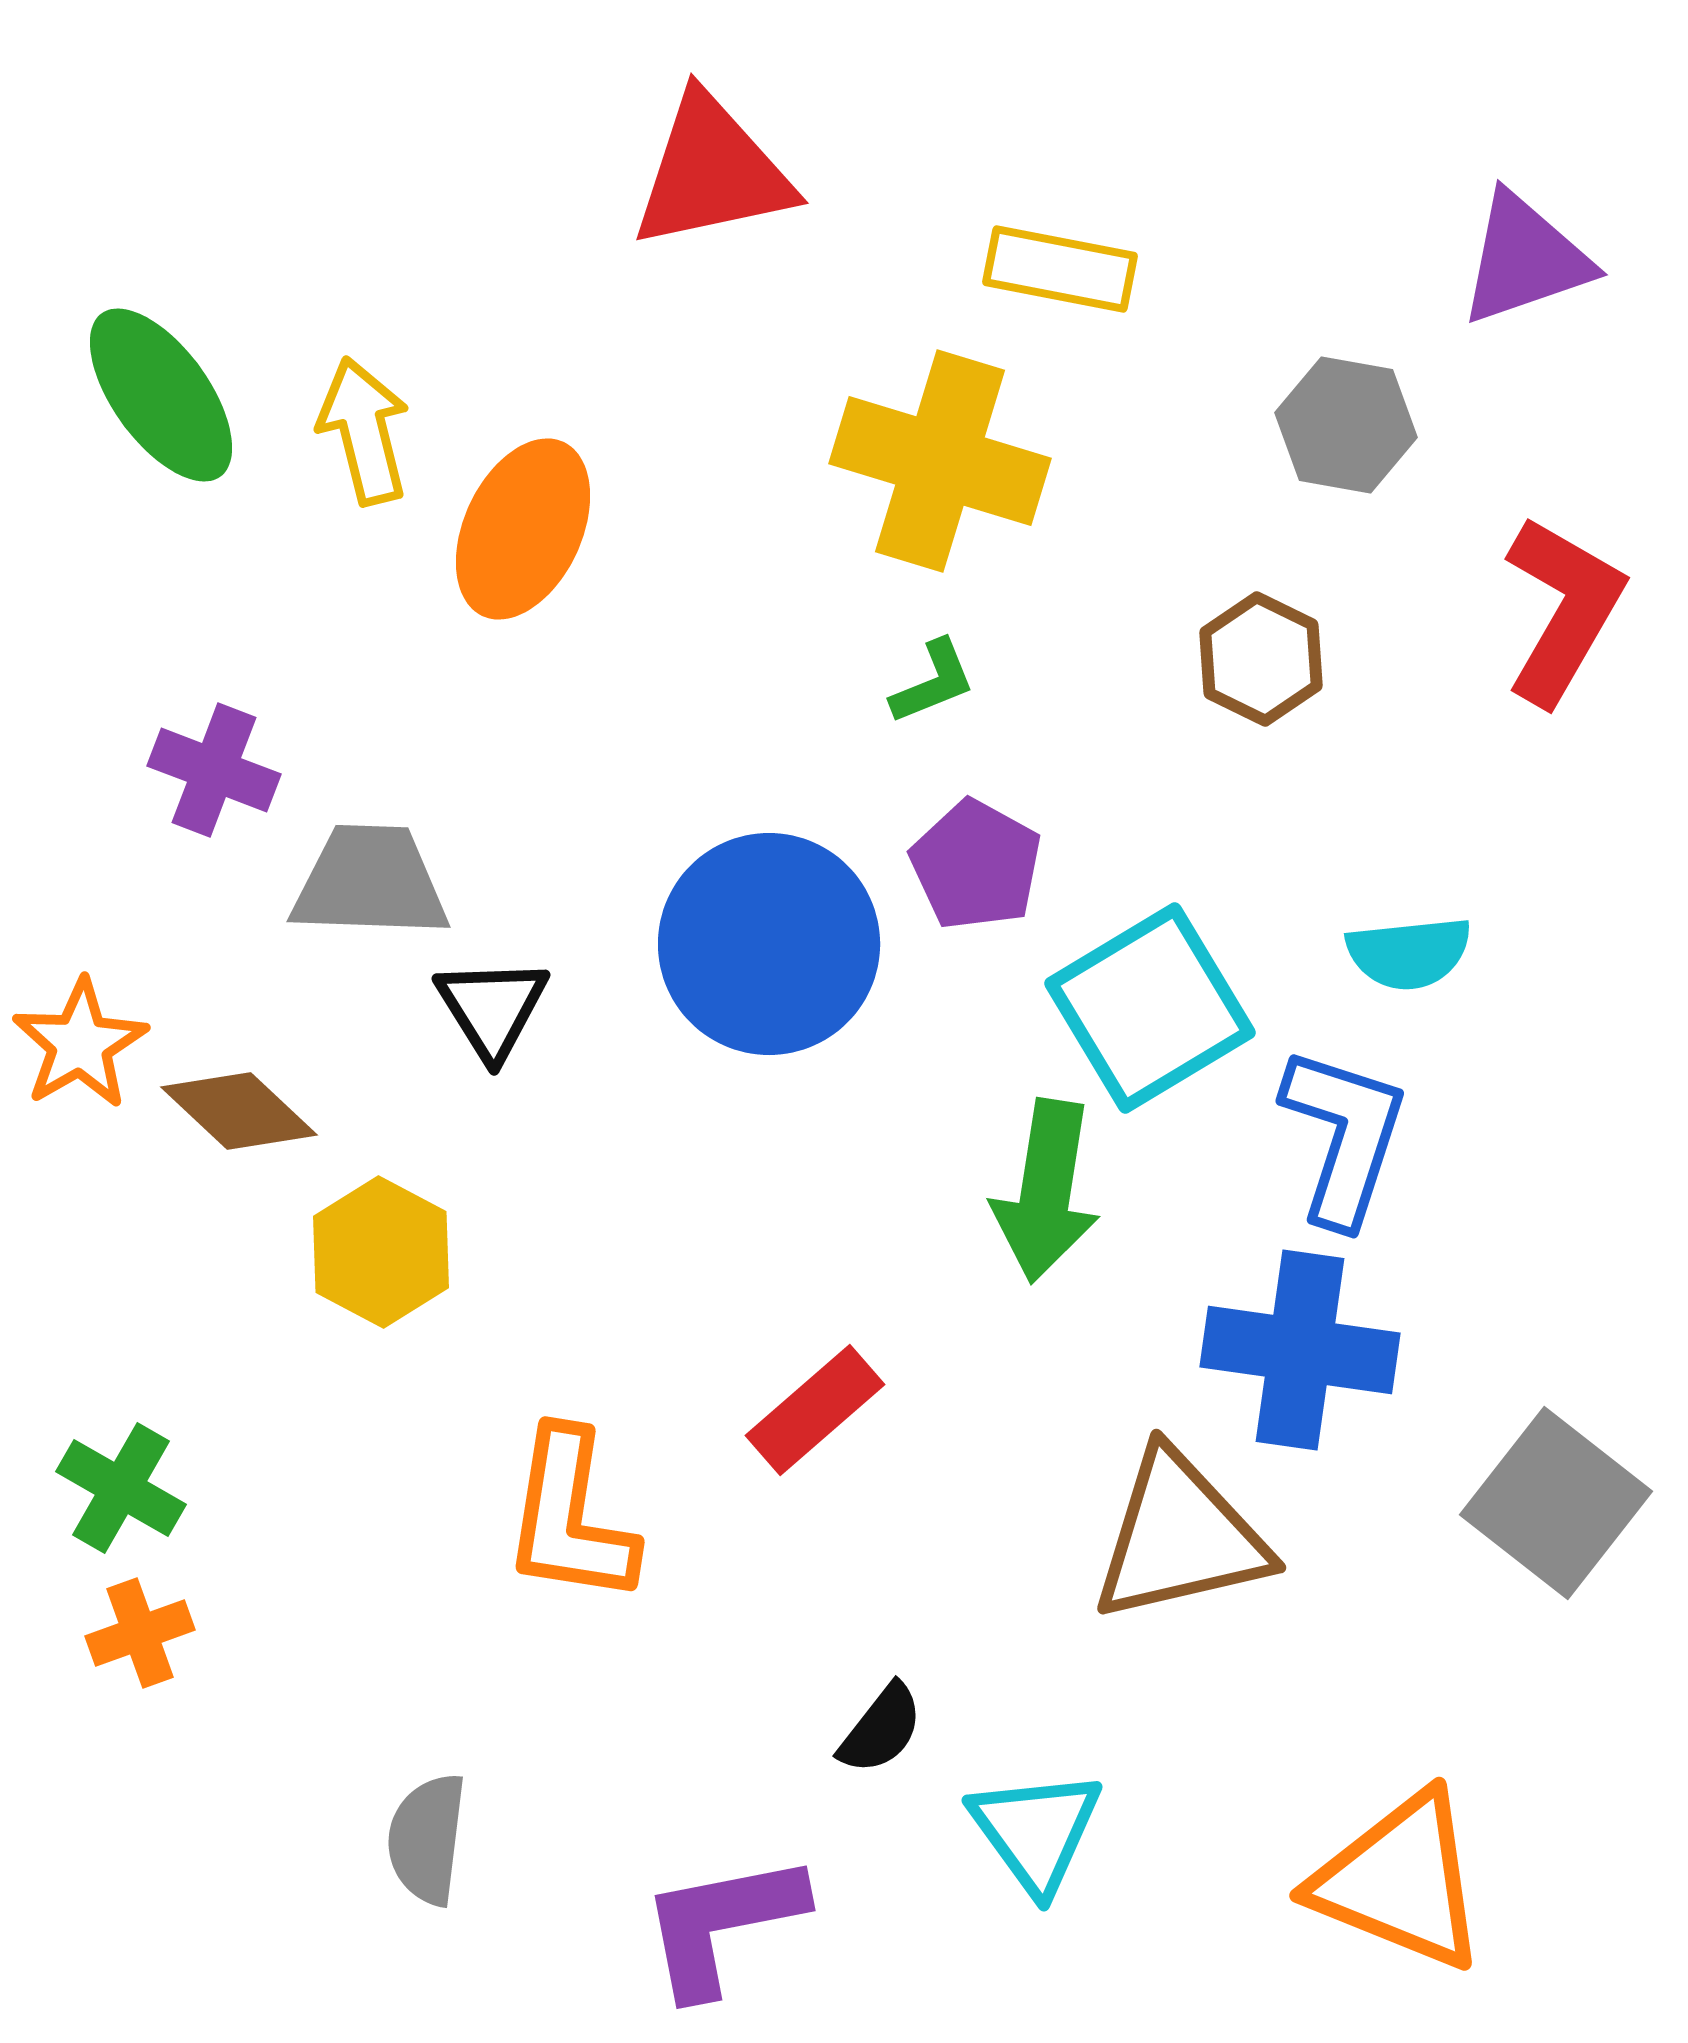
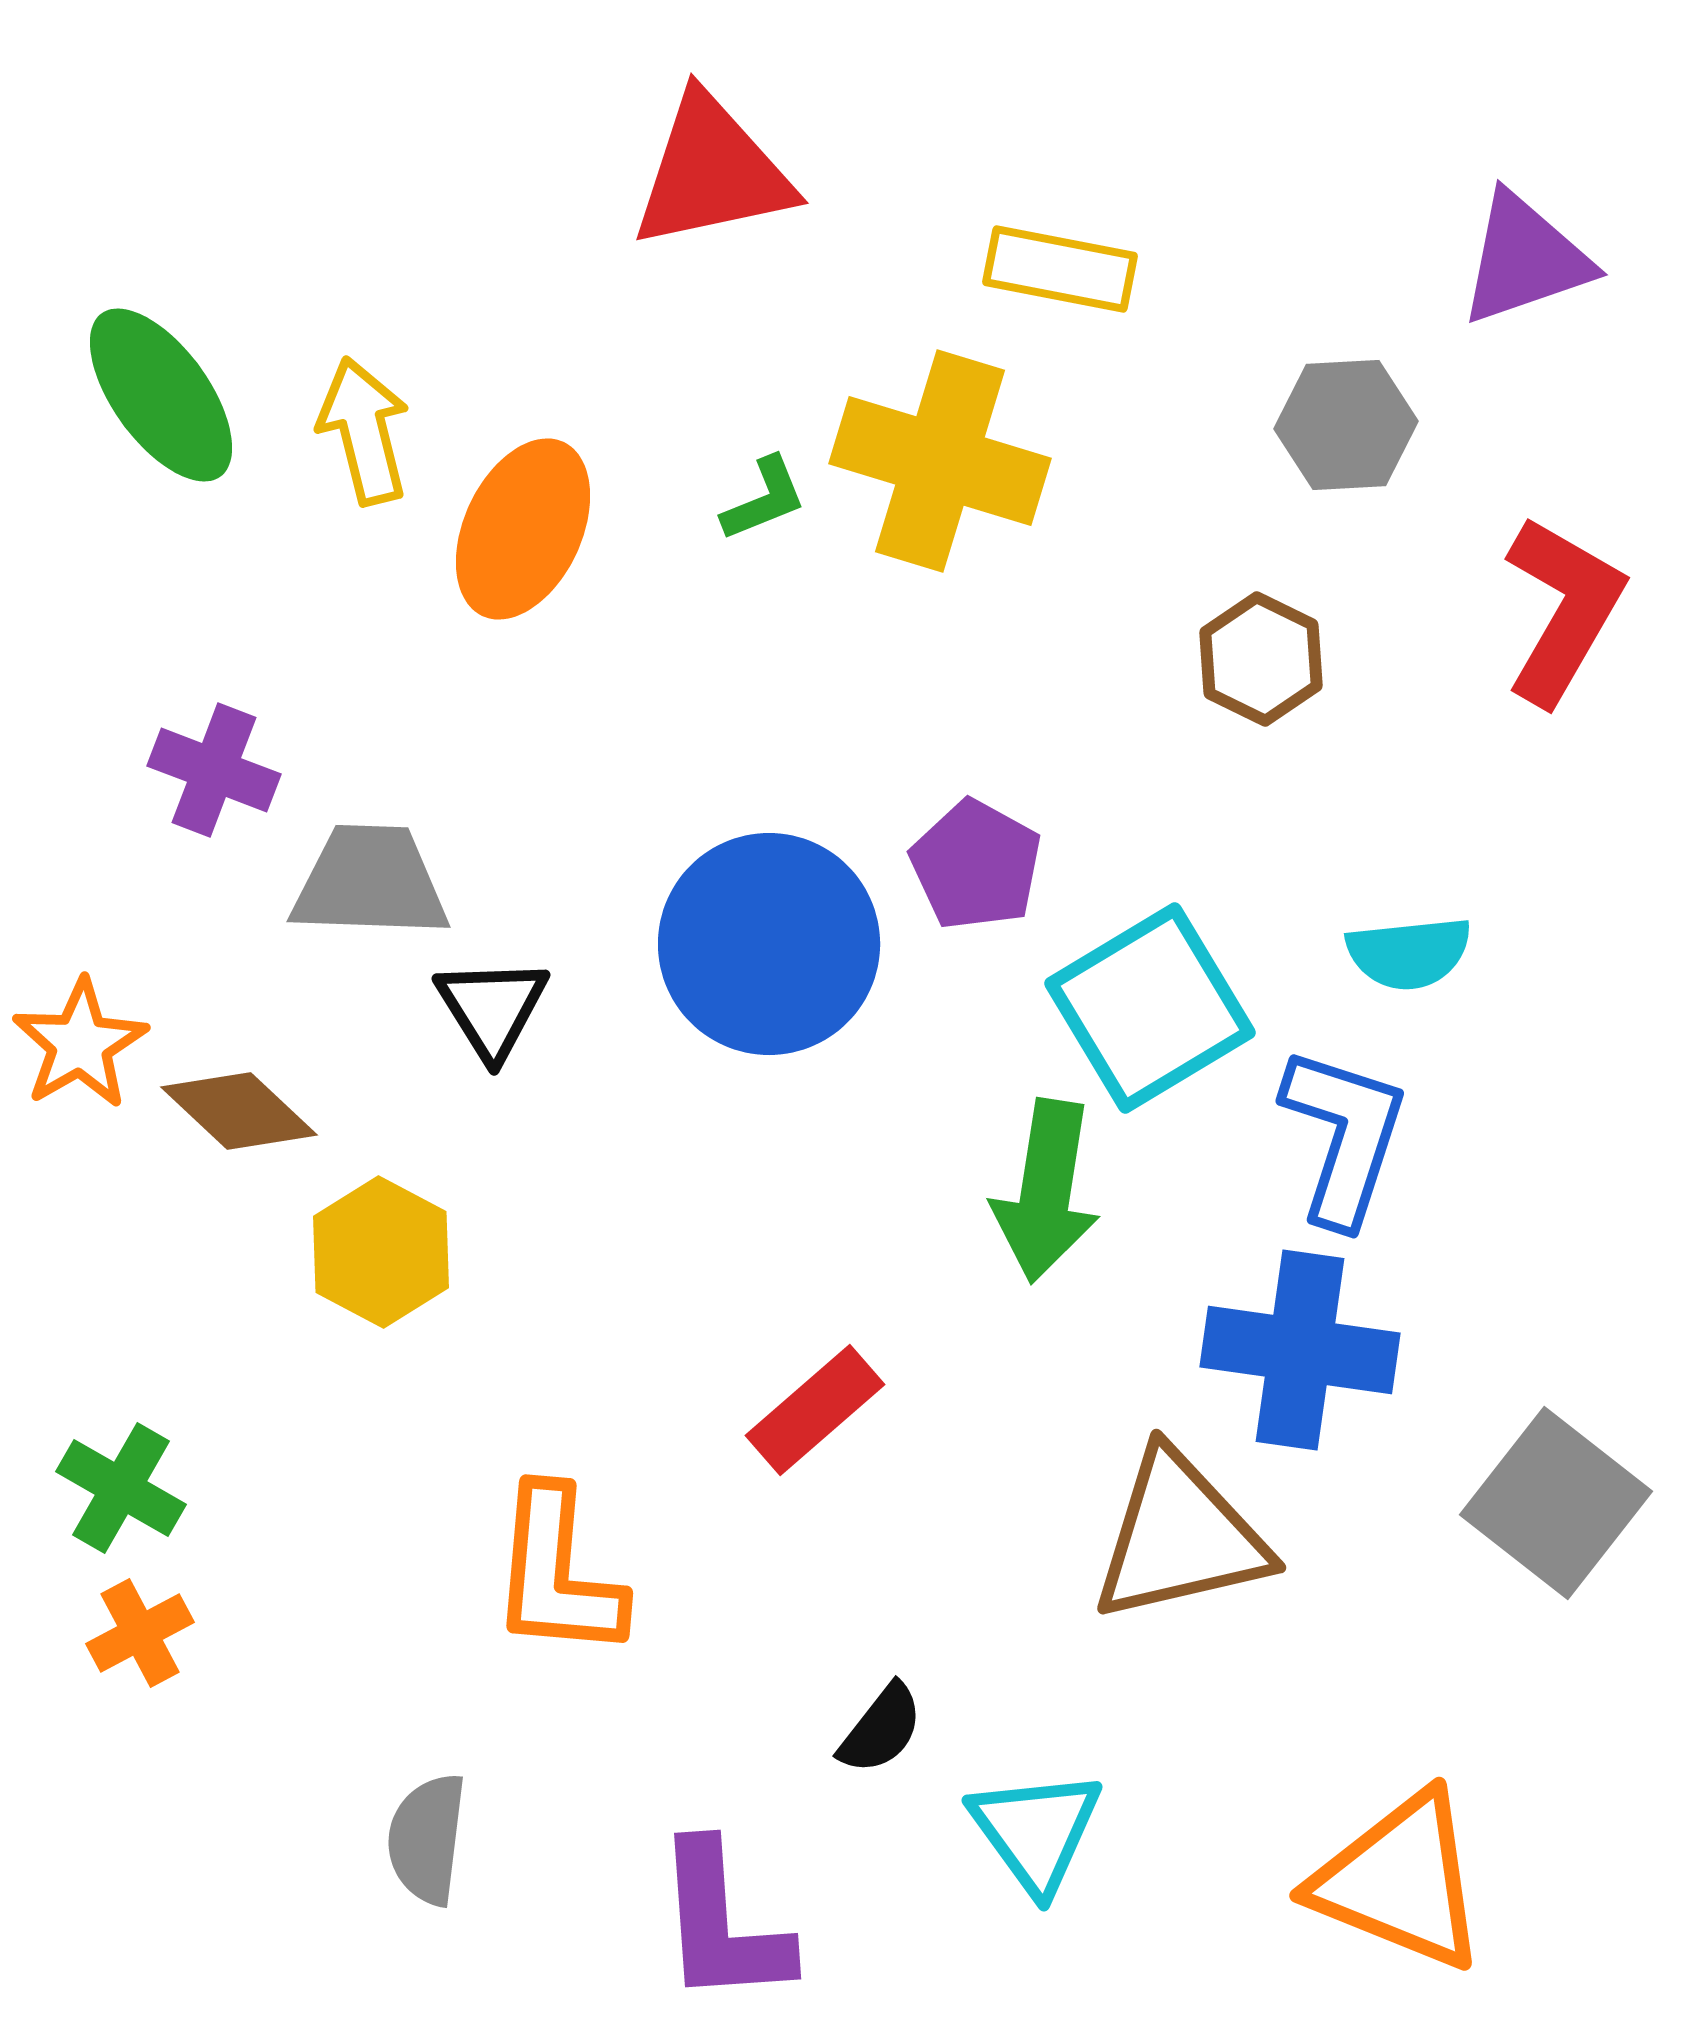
gray hexagon: rotated 13 degrees counterclockwise
green L-shape: moved 169 px left, 183 px up
orange L-shape: moved 13 px left, 56 px down; rotated 4 degrees counterclockwise
orange cross: rotated 8 degrees counterclockwise
purple L-shape: rotated 83 degrees counterclockwise
